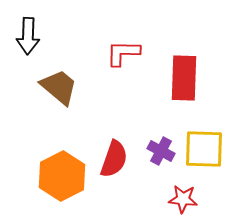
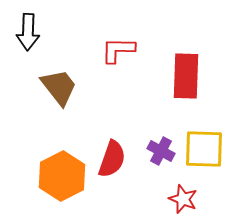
black arrow: moved 4 px up
red L-shape: moved 5 px left, 3 px up
red rectangle: moved 2 px right, 2 px up
brown trapezoid: rotated 12 degrees clockwise
red semicircle: moved 2 px left
red star: rotated 16 degrees clockwise
